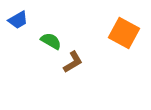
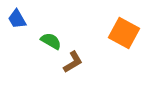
blue trapezoid: moved 1 px left, 1 px up; rotated 90 degrees clockwise
